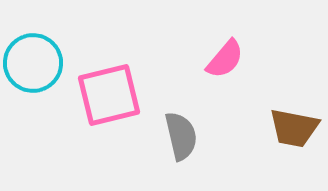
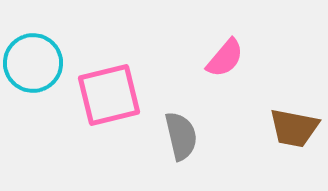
pink semicircle: moved 1 px up
